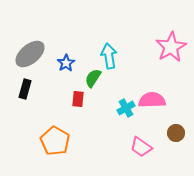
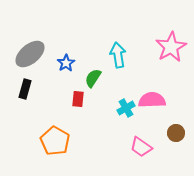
cyan arrow: moved 9 px right, 1 px up
